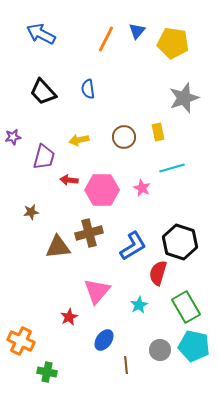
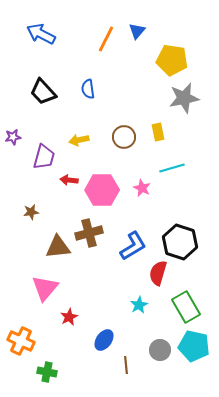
yellow pentagon: moved 1 px left, 17 px down
gray star: rotated 8 degrees clockwise
pink triangle: moved 52 px left, 3 px up
